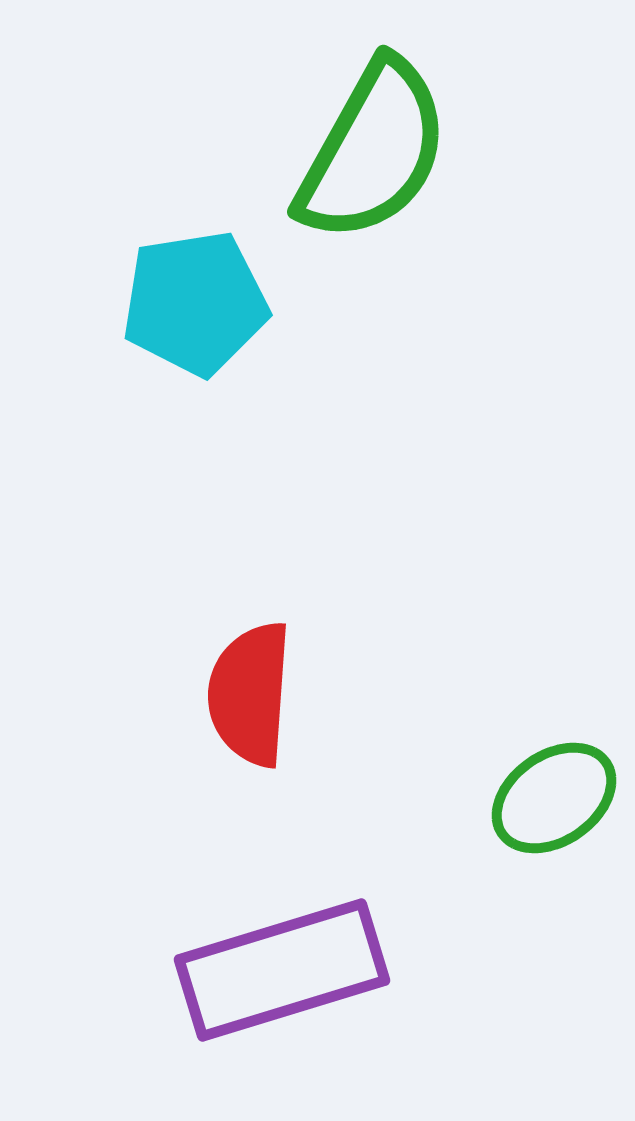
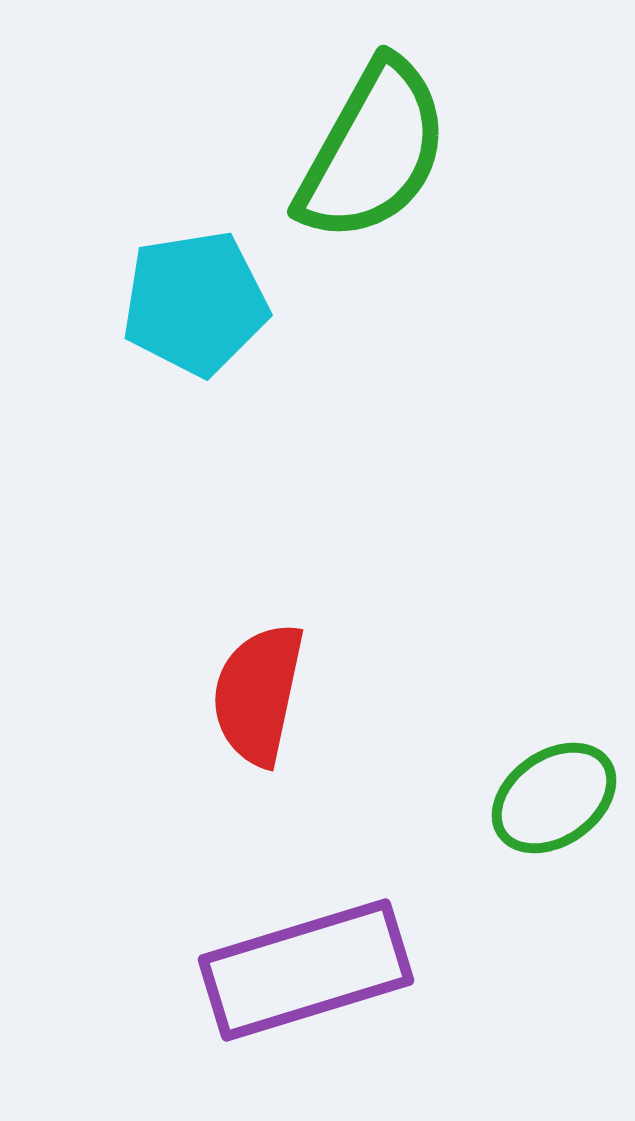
red semicircle: moved 8 px right; rotated 8 degrees clockwise
purple rectangle: moved 24 px right
